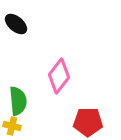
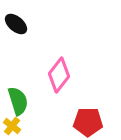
pink diamond: moved 1 px up
green semicircle: rotated 12 degrees counterclockwise
yellow cross: rotated 24 degrees clockwise
